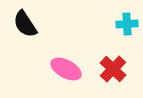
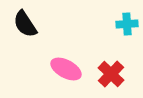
red cross: moved 2 px left, 5 px down
